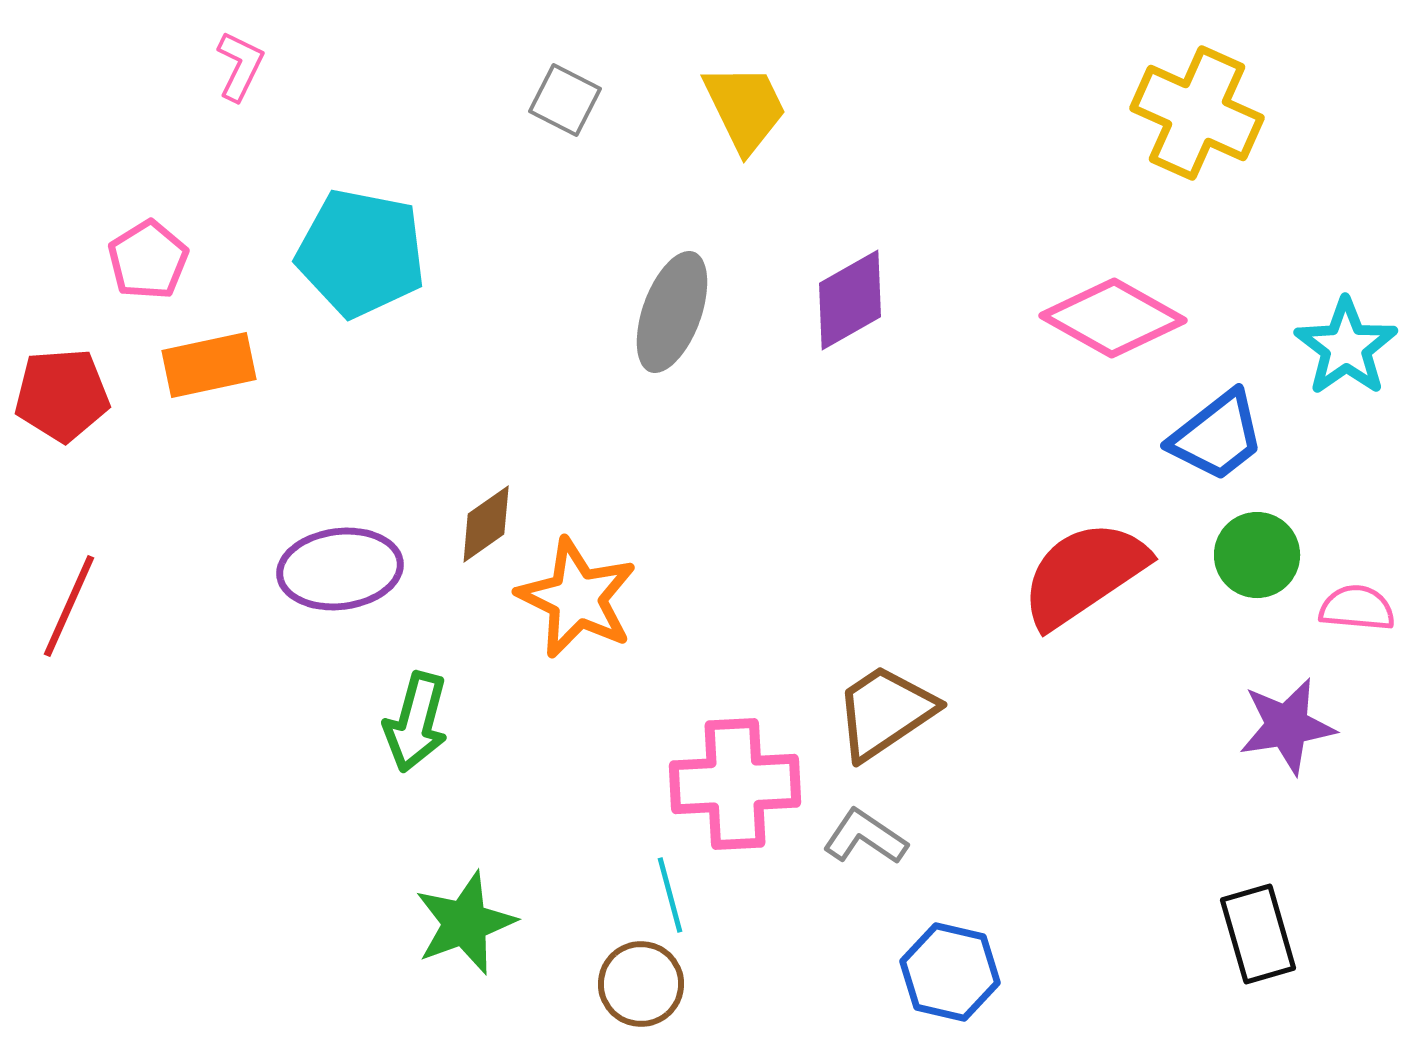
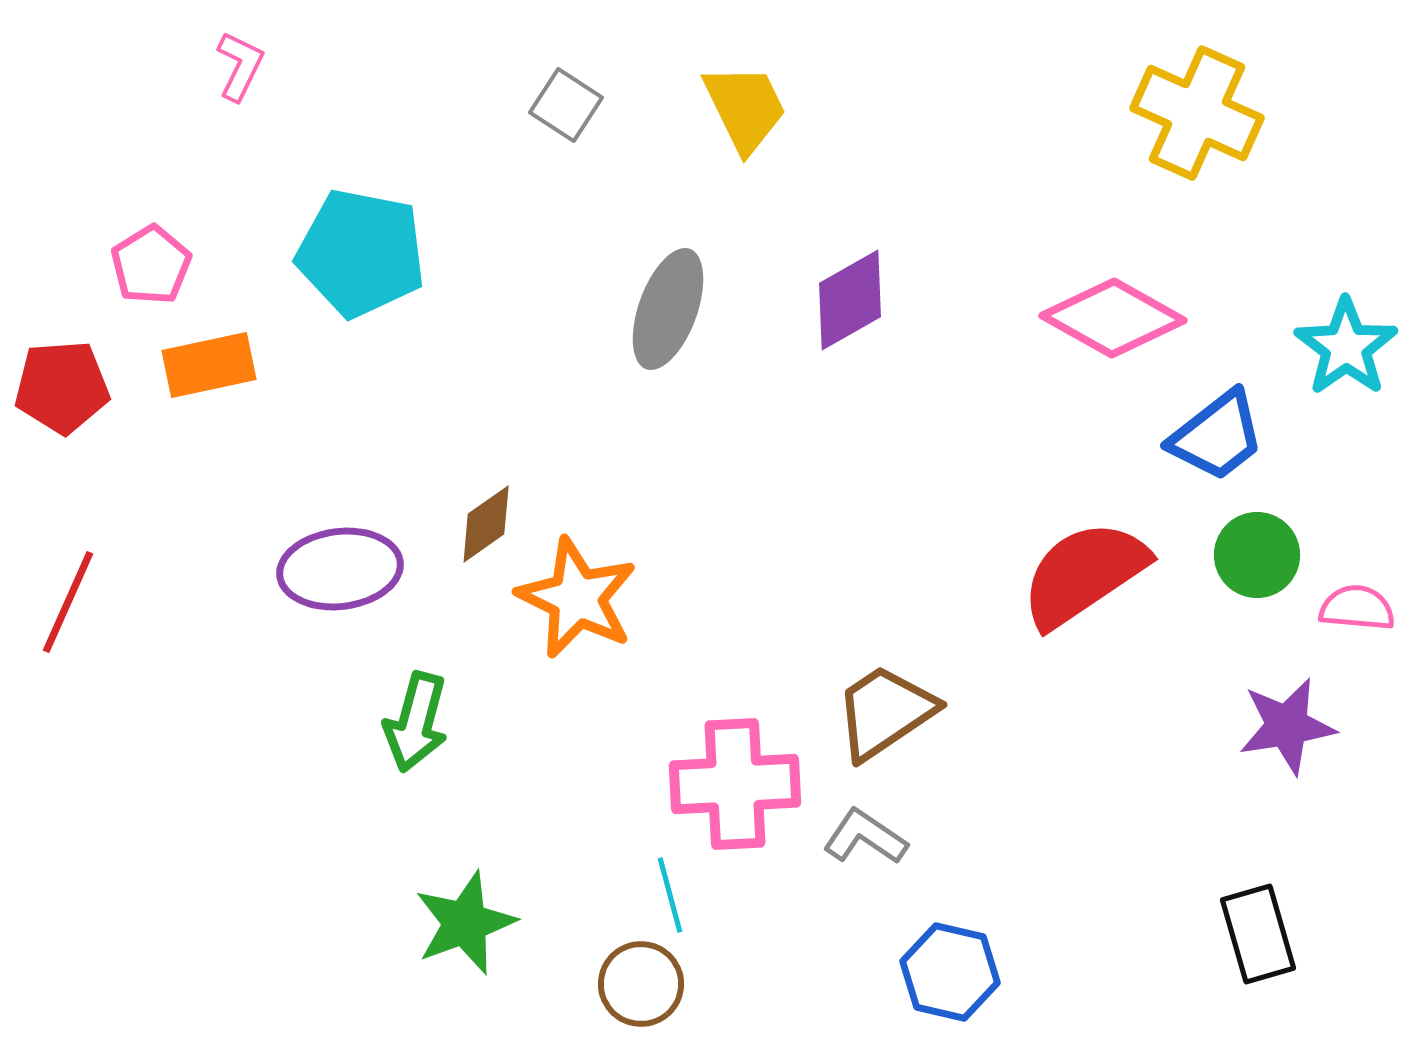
gray square: moved 1 px right, 5 px down; rotated 6 degrees clockwise
pink pentagon: moved 3 px right, 5 px down
gray ellipse: moved 4 px left, 3 px up
red pentagon: moved 8 px up
red line: moved 1 px left, 4 px up
